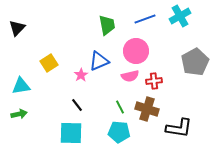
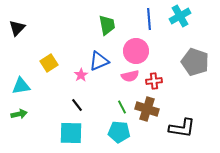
blue line: moved 4 px right; rotated 75 degrees counterclockwise
gray pentagon: rotated 24 degrees counterclockwise
green line: moved 2 px right
black L-shape: moved 3 px right
